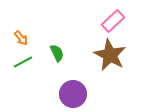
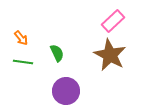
green line: rotated 36 degrees clockwise
purple circle: moved 7 px left, 3 px up
